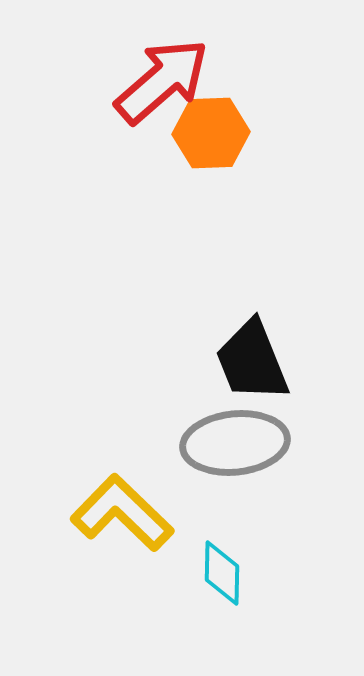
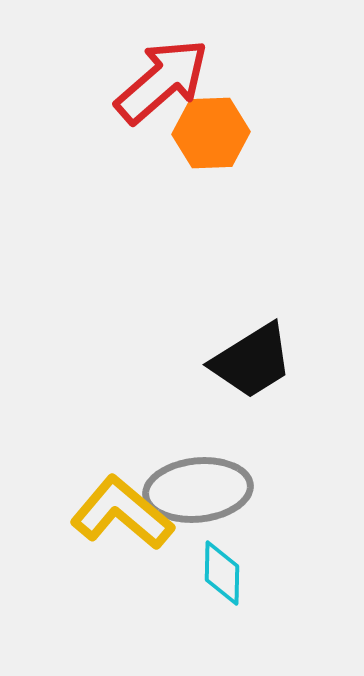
black trapezoid: rotated 100 degrees counterclockwise
gray ellipse: moved 37 px left, 47 px down
yellow L-shape: rotated 4 degrees counterclockwise
